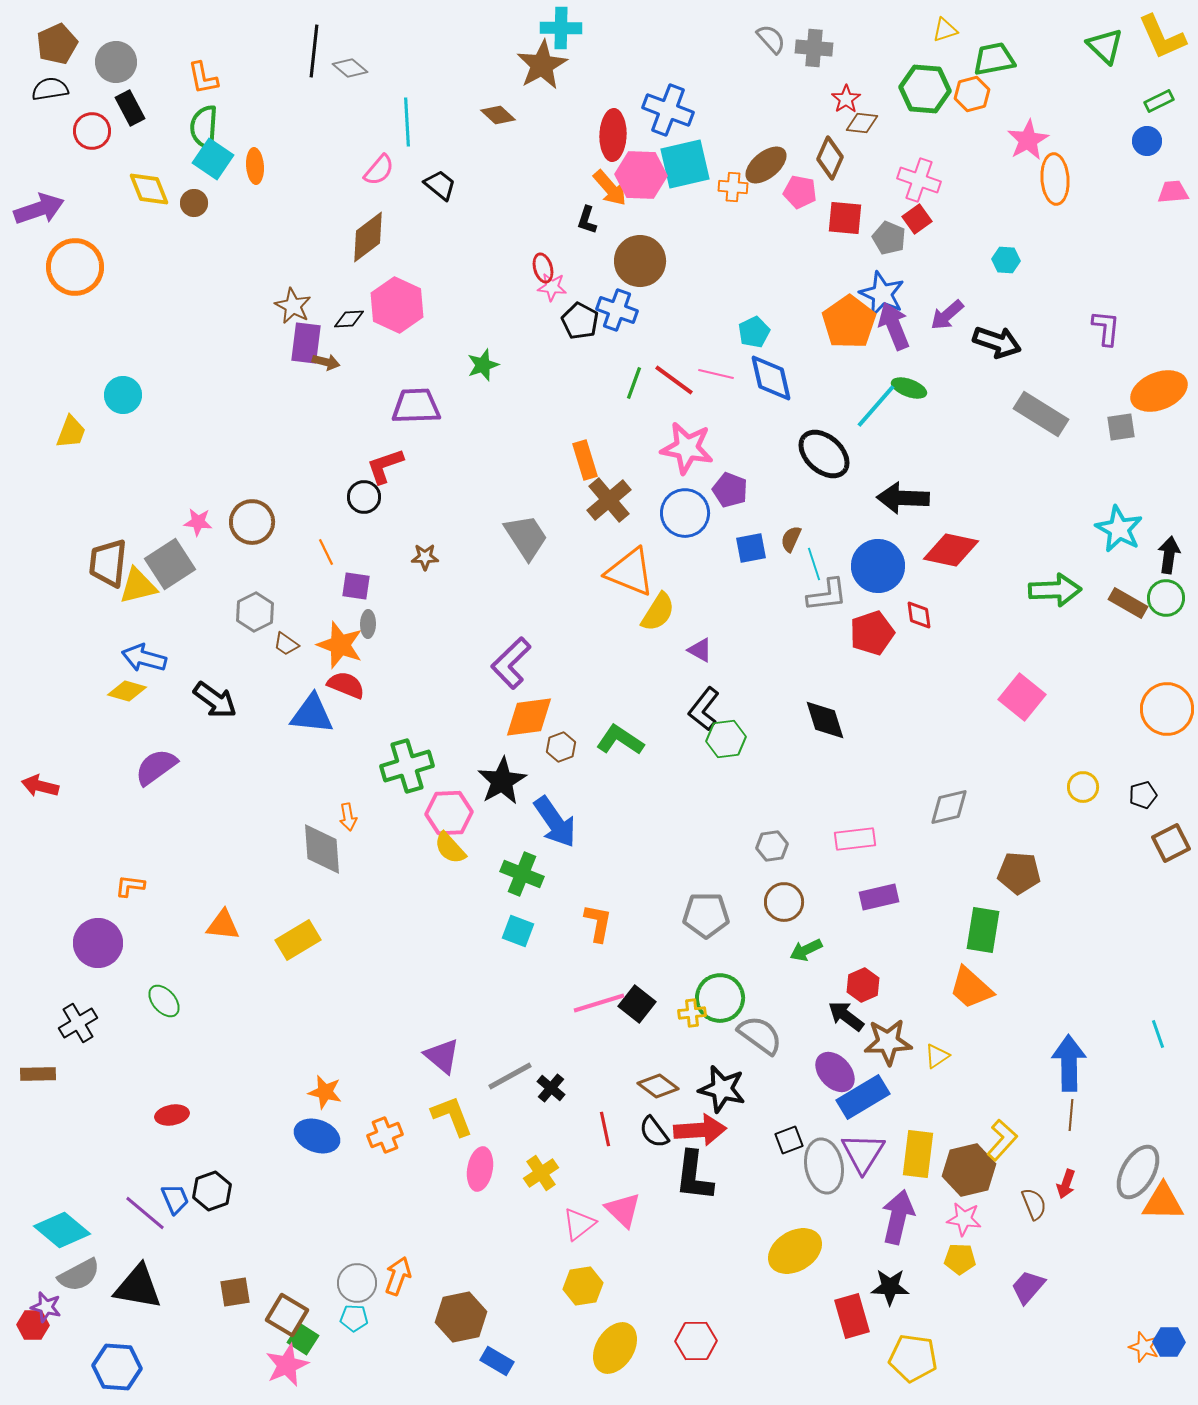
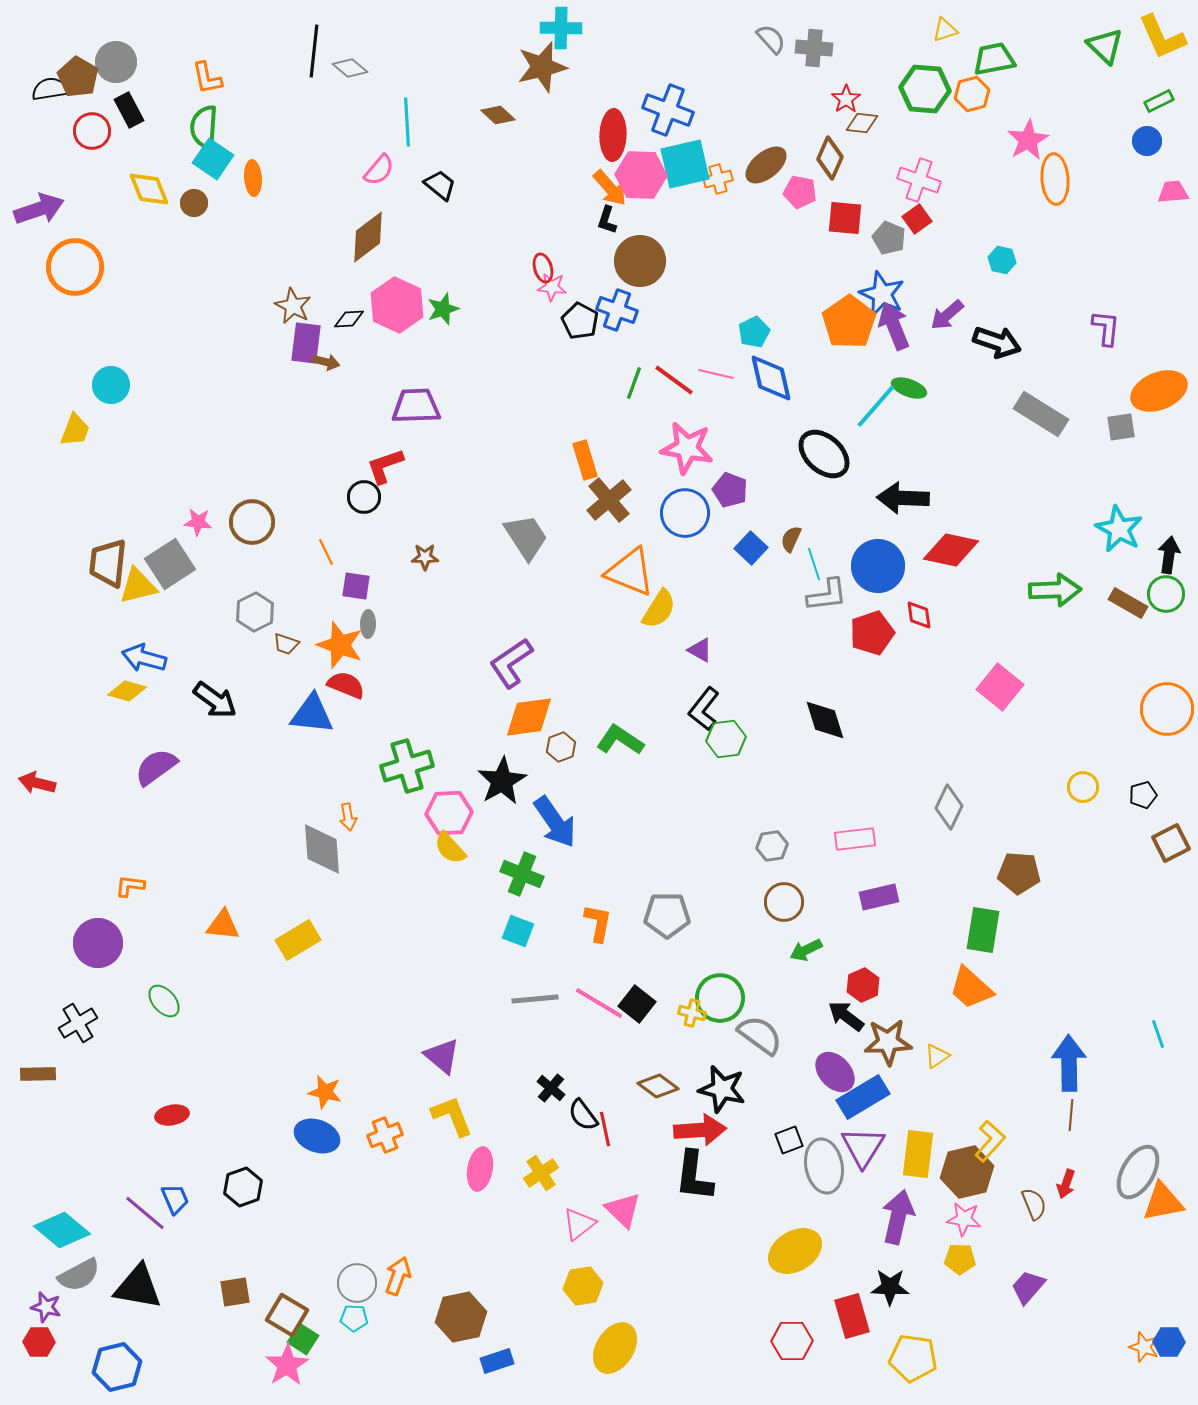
brown pentagon at (57, 44): moved 21 px right, 33 px down; rotated 18 degrees counterclockwise
brown star at (542, 65): moved 2 px down; rotated 15 degrees clockwise
orange L-shape at (203, 78): moved 4 px right
black rectangle at (130, 108): moved 1 px left, 2 px down
orange ellipse at (255, 166): moved 2 px left, 12 px down
orange cross at (733, 187): moved 15 px left, 8 px up; rotated 20 degrees counterclockwise
black L-shape at (587, 220): moved 20 px right
cyan hexagon at (1006, 260): moved 4 px left; rotated 8 degrees clockwise
green star at (483, 365): moved 40 px left, 56 px up
cyan circle at (123, 395): moved 12 px left, 10 px up
yellow trapezoid at (71, 432): moved 4 px right, 2 px up
blue square at (751, 548): rotated 36 degrees counterclockwise
green circle at (1166, 598): moved 4 px up
yellow semicircle at (658, 612): moved 1 px right, 3 px up
brown trapezoid at (286, 644): rotated 16 degrees counterclockwise
purple L-shape at (511, 663): rotated 10 degrees clockwise
pink square at (1022, 697): moved 22 px left, 10 px up
red arrow at (40, 786): moved 3 px left, 3 px up
gray diamond at (949, 807): rotated 51 degrees counterclockwise
gray pentagon at (706, 915): moved 39 px left
pink line at (599, 1003): rotated 48 degrees clockwise
yellow cross at (692, 1013): rotated 20 degrees clockwise
gray line at (510, 1076): moved 25 px right, 77 px up; rotated 24 degrees clockwise
black semicircle at (654, 1132): moved 71 px left, 17 px up
yellow L-shape at (1002, 1140): moved 12 px left, 1 px down
purple triangle at (863, 1153): moved 6 px up
brown hexagon at (969, 1170): moved 2 px left, 2 px down
black hexagon at (212, 1191): moved 31 px right, 4 px up
orange triangle at (1163, 1202): rotated 12 degrees counterclockwise
red hexagon at (33, 1325): moved 6 px right, 17 px down
red hexagon at (696, 1341): moved 96 px right
blue rectangle at (497, 1361): rotated 48 degrees counterclockwise
pink star at (287, 1365): rotated 9 degrees counterclockwise
blue hexagon at (117, 1367): rotated 18 degrees counterclockwise
